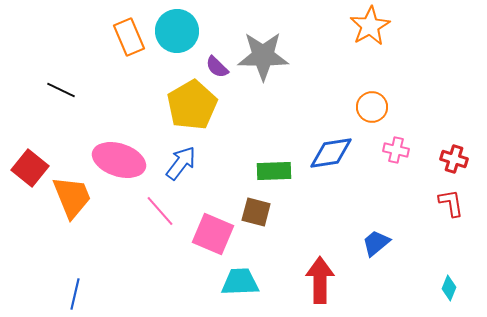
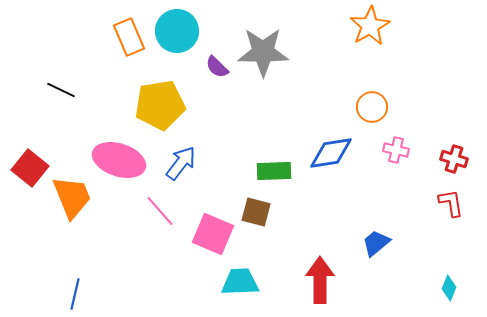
gray star: moved 4 px up
yellow pentagon: moved 32 px left; rotated 21 degrees clockwise
